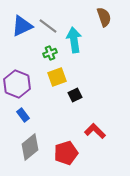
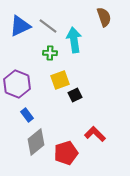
blue triangle: moved 2 px left
green cross: rotated 24 degrees clockwise
yellow square: moved 3 px right, 3 px down
blue rectangle: moved 4 px right
red L-shape: moved 3 px down
gray diamond: moved 6 px right, 5 px up
